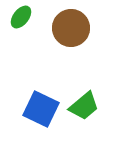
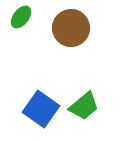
blue square: rotated 9 degrees clockwise
